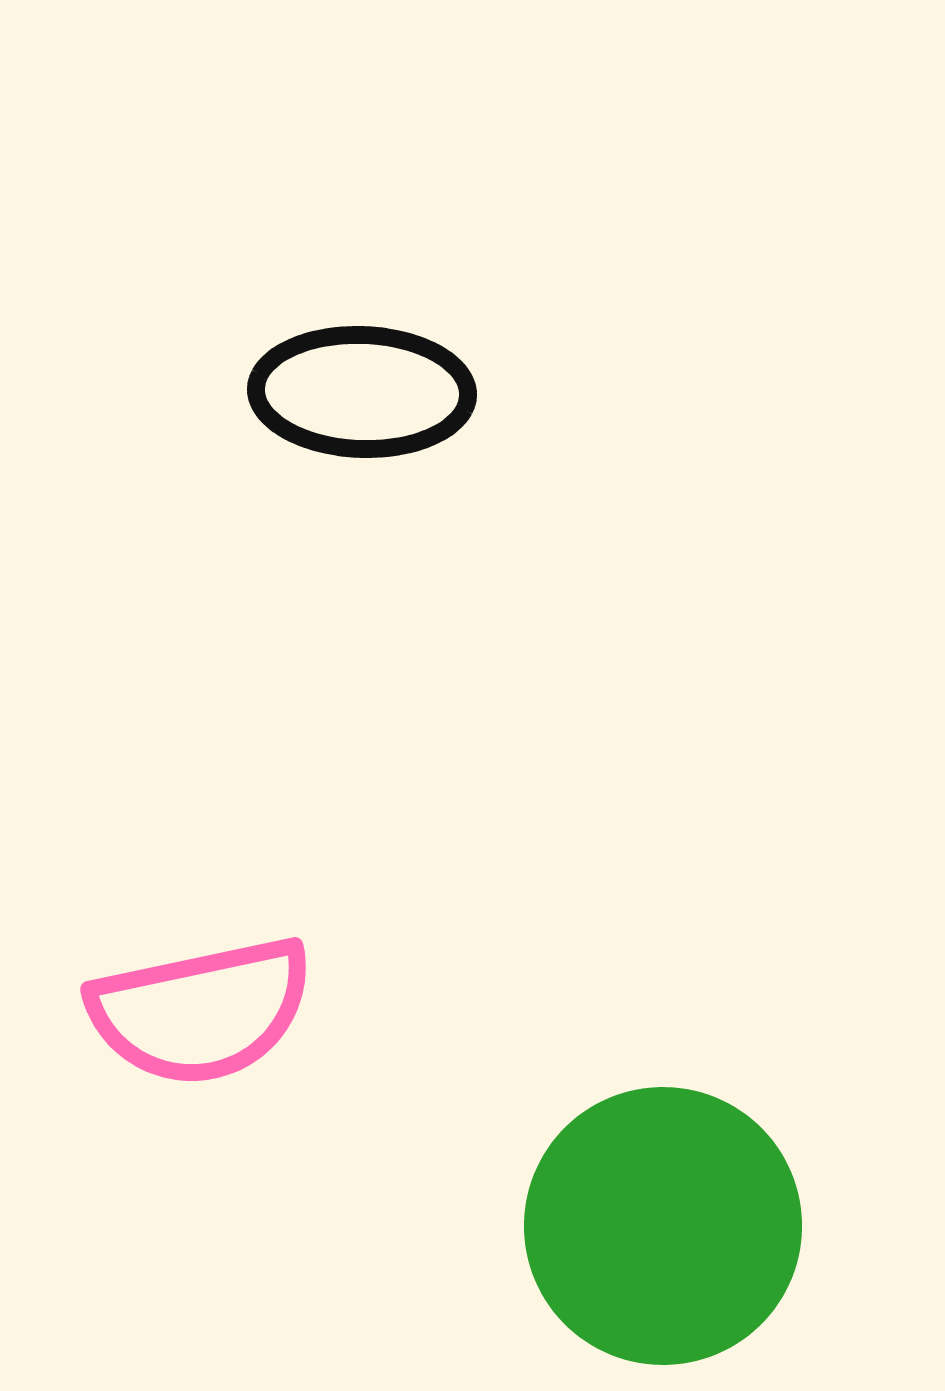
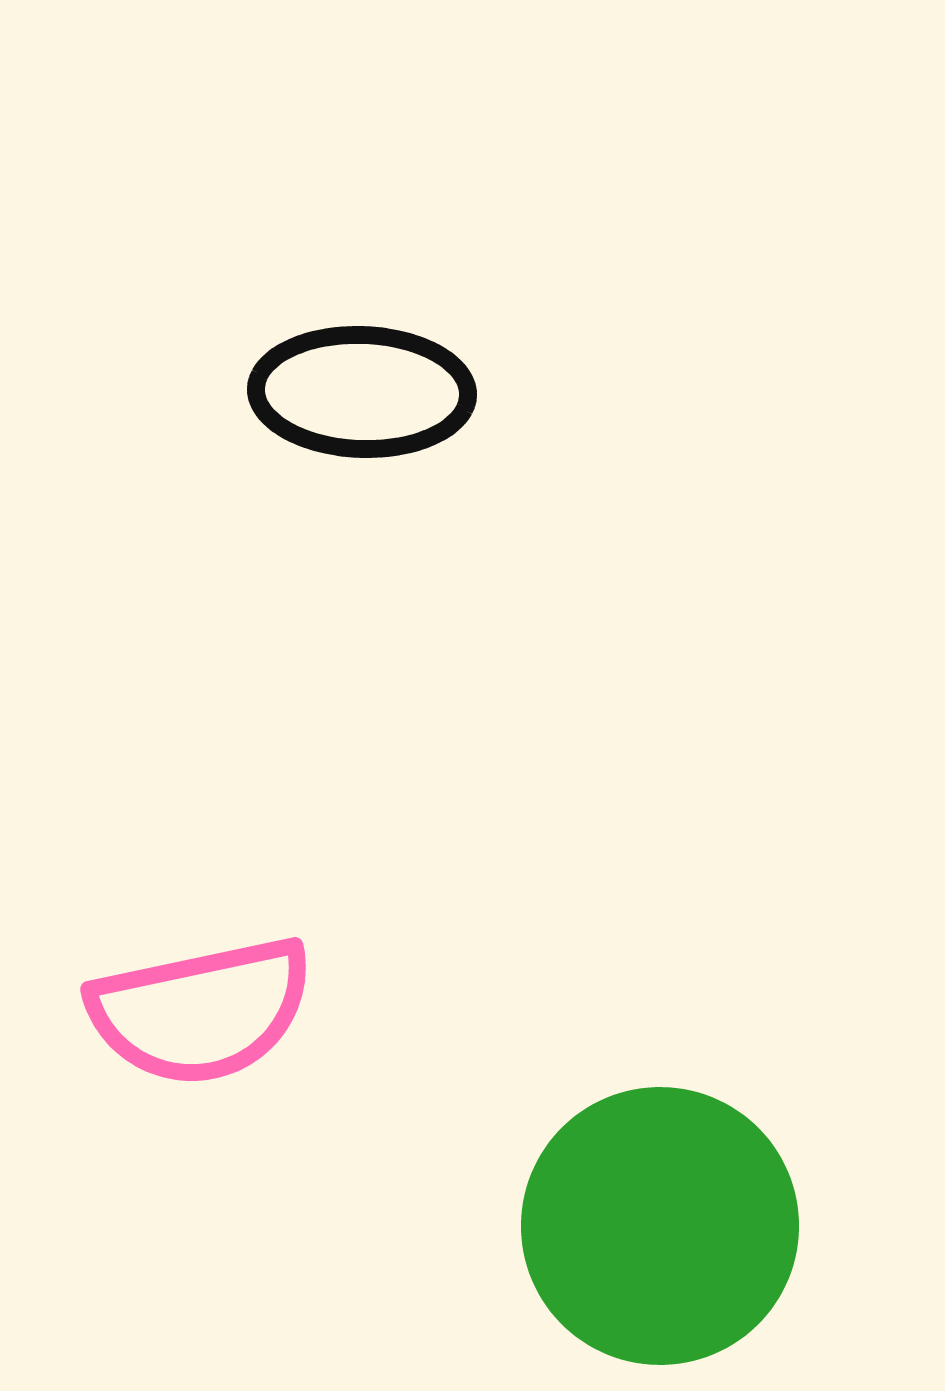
green circle: moved 3 px left
